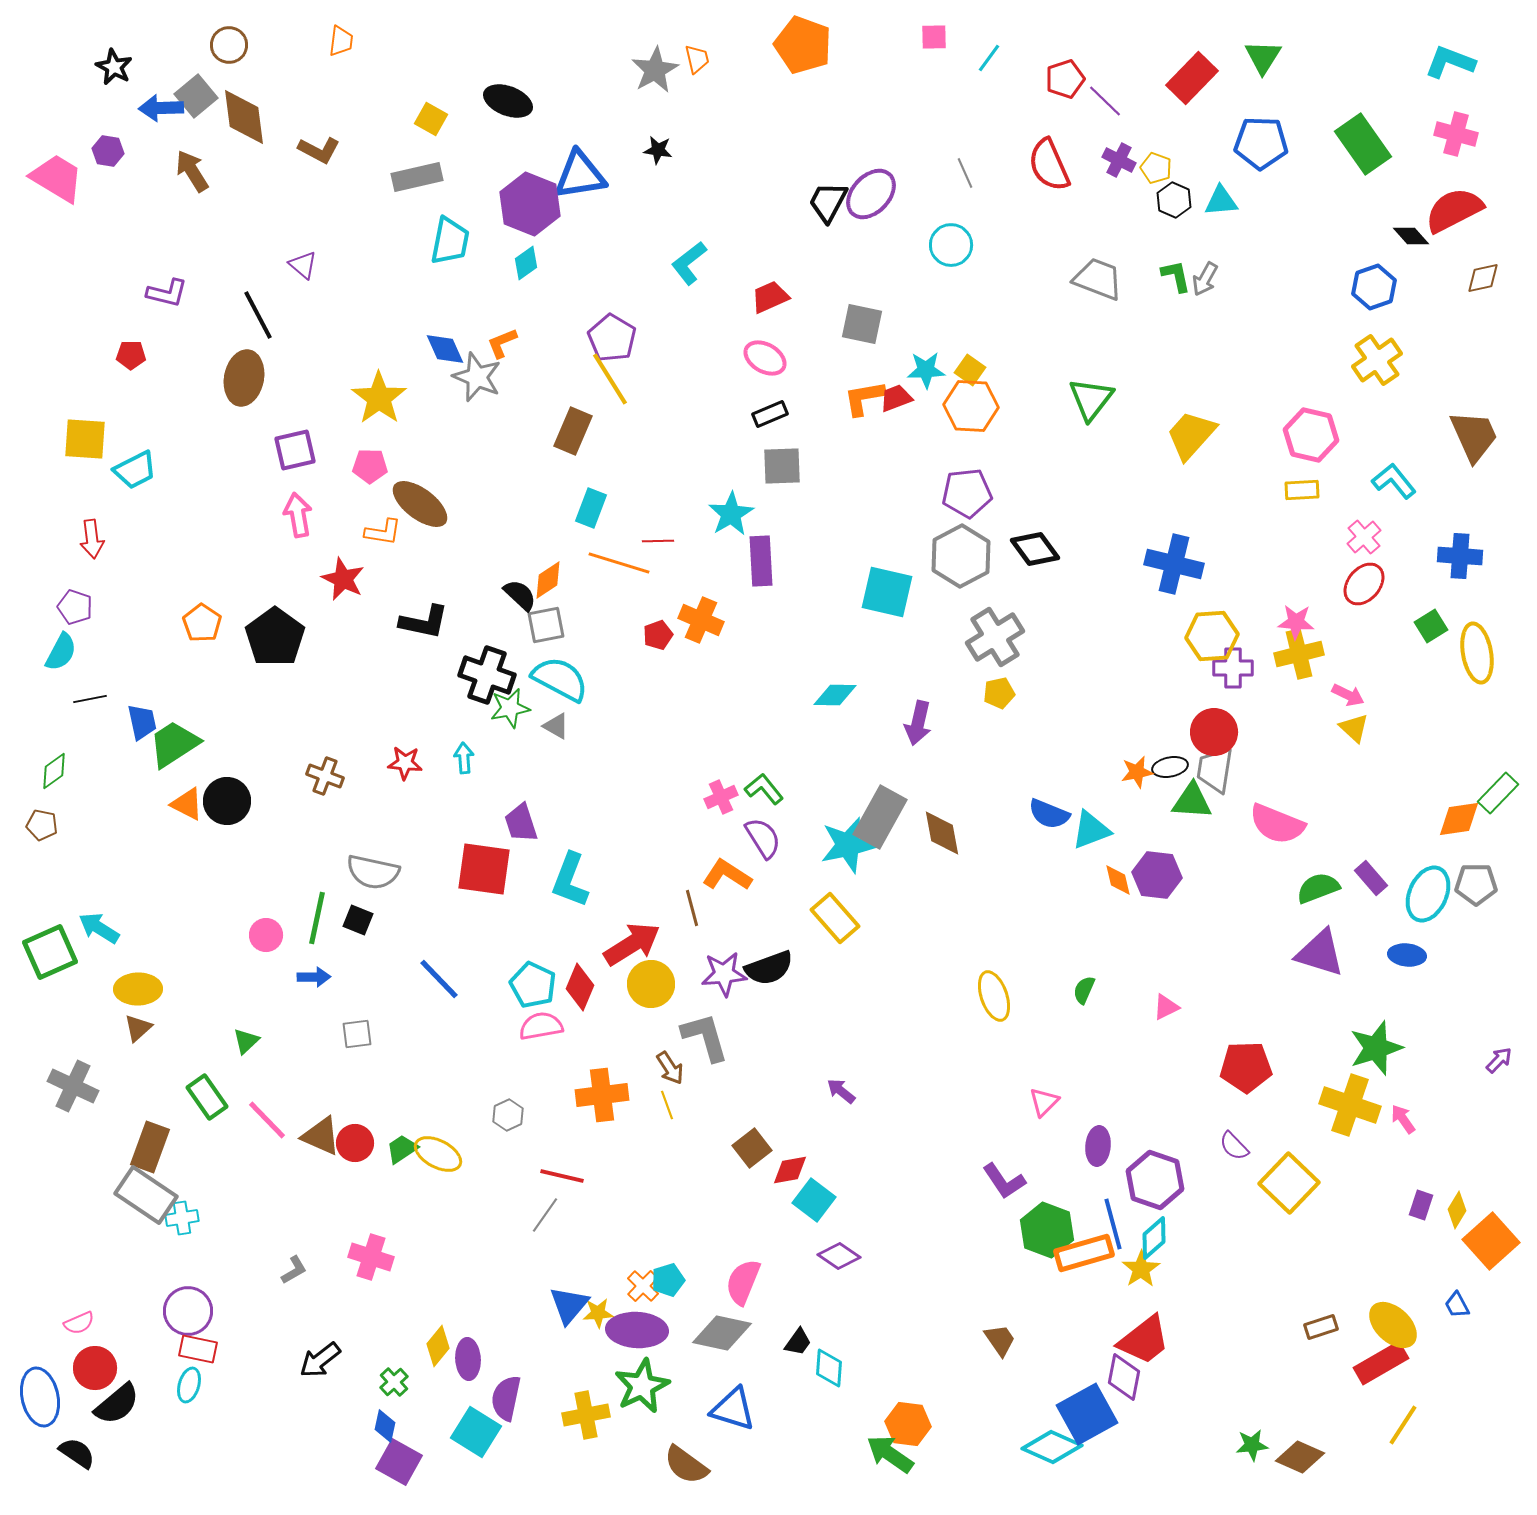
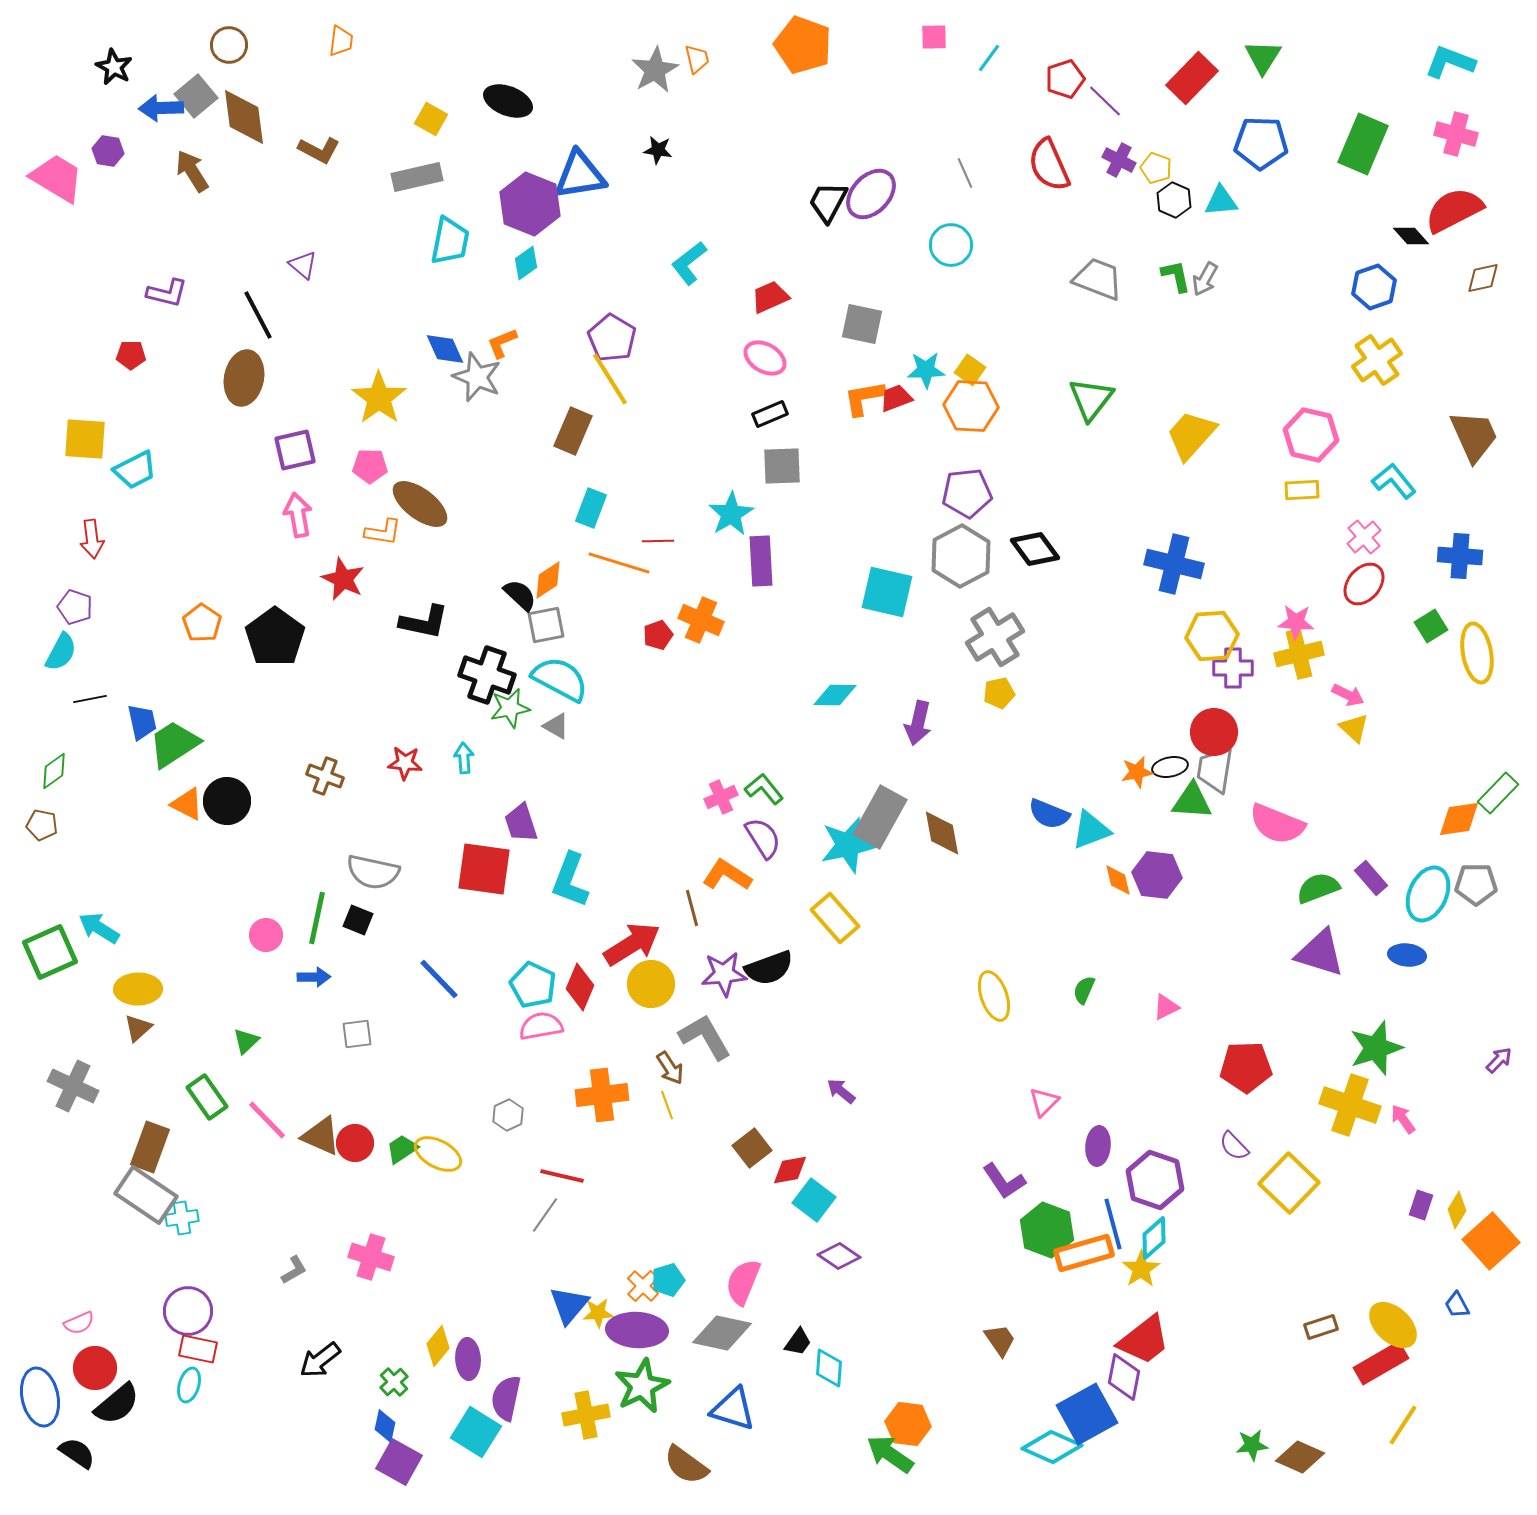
green rectangle at (1363, 144): rotated 58 degrees clockwise
gray L-shape at (705, 1037): rotated 14 degrees counterclockwise
